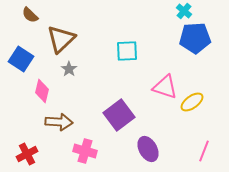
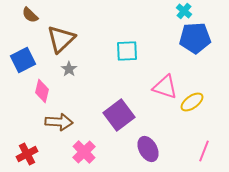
blue square: moved 2 px right, 1 px down; rotated 30 degrees clockwise
pink cross: moved 1 px left, 1 px down; rotated 30 degrees clockwise
